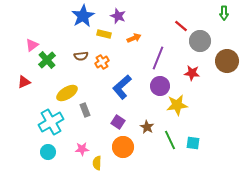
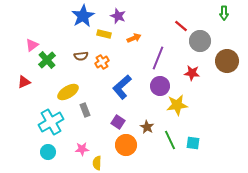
yellow ellipse: moved 1 px right, 1 px up
orange circle: moved 3 px right, 2 px up
